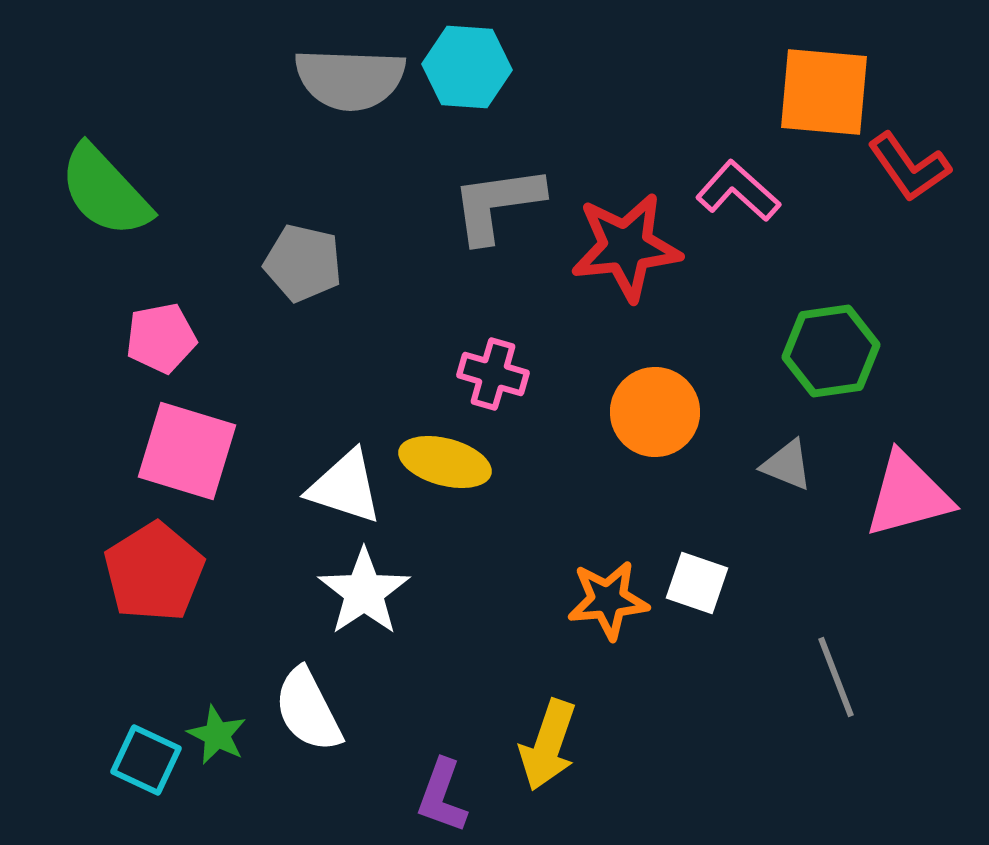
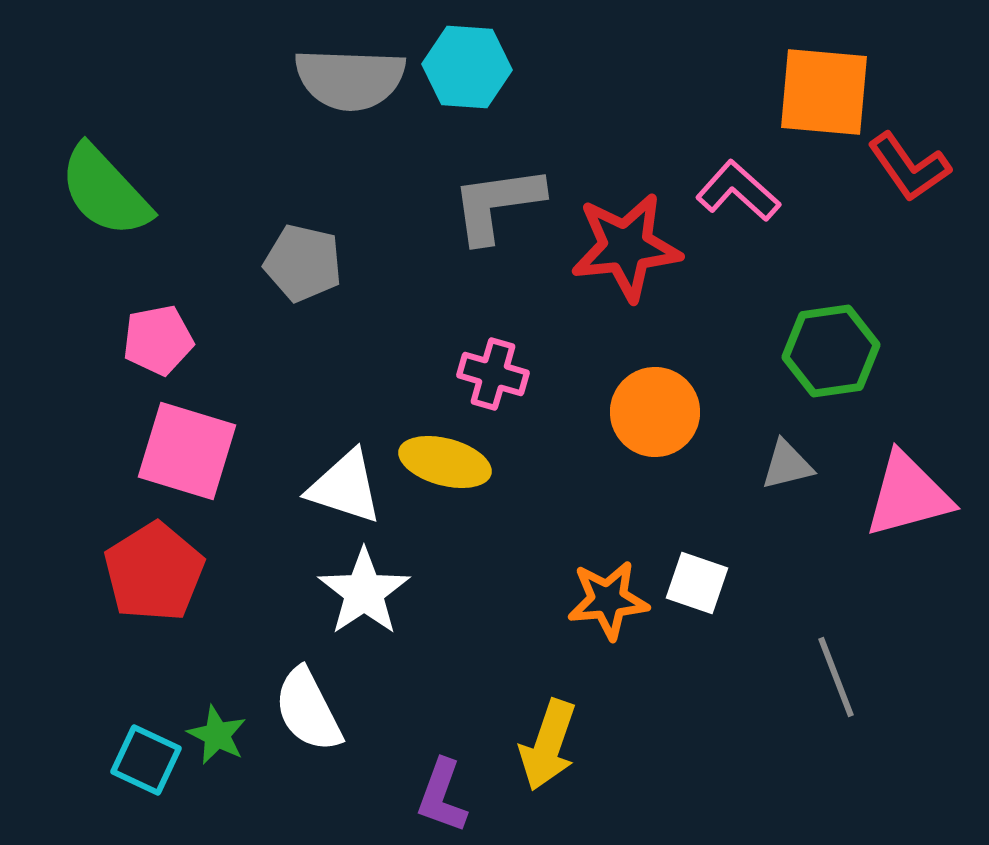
pink pentagon: moved 3 px left, 2 px down
gray triangle: rotated 36 degrees counterclockwise
